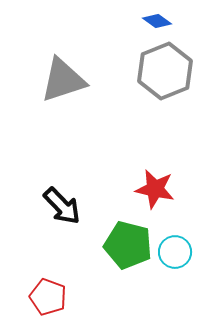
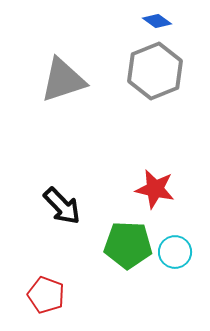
gray hexagon: moved 10 px left
green pentagon: rotated 12 degrees counterclockwise
red pentagon: moved 2 px left, 2 px up
